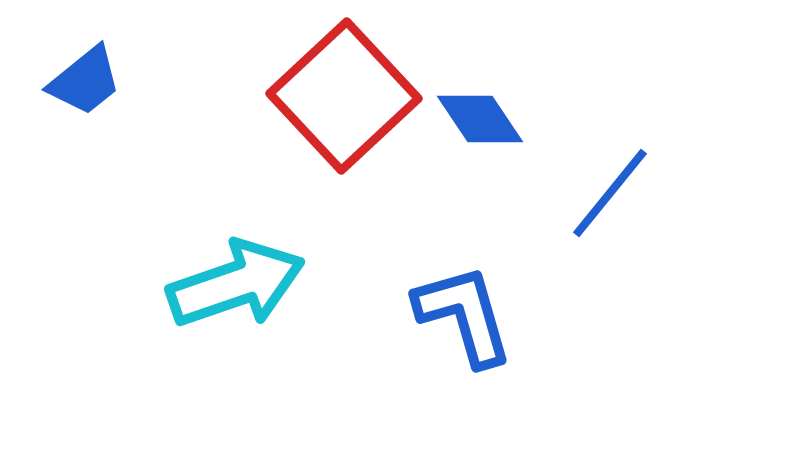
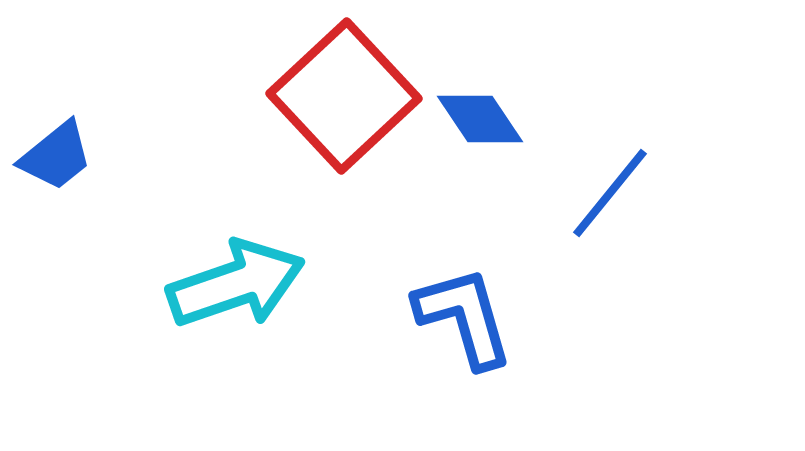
blue trapezoid: moved 29 px left, 75 px down
blue L-shape: moved 2 px down
